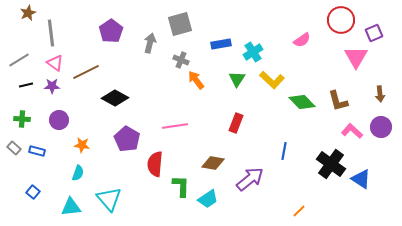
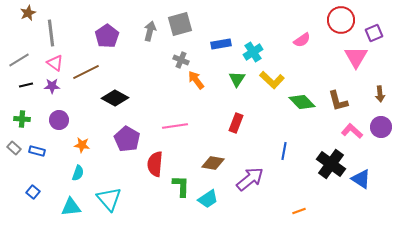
purple pentagon at (111, 31): moved 4 px left, 5 px down
gray arrow at (150, 43): moved 12 px up
orange line at (299, 211): rotated 24 degrees clockwise
